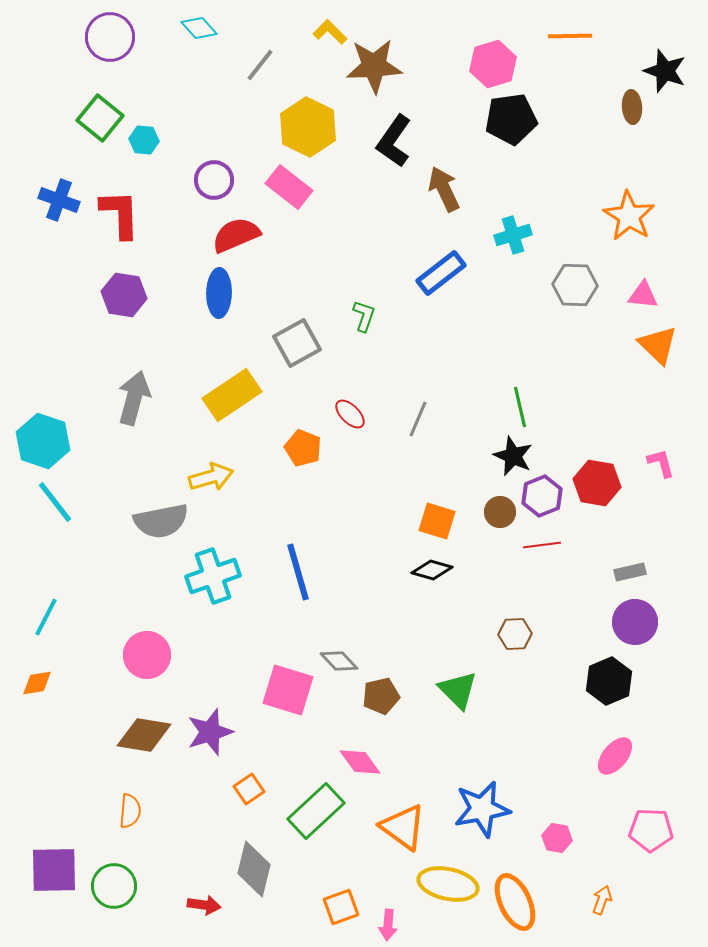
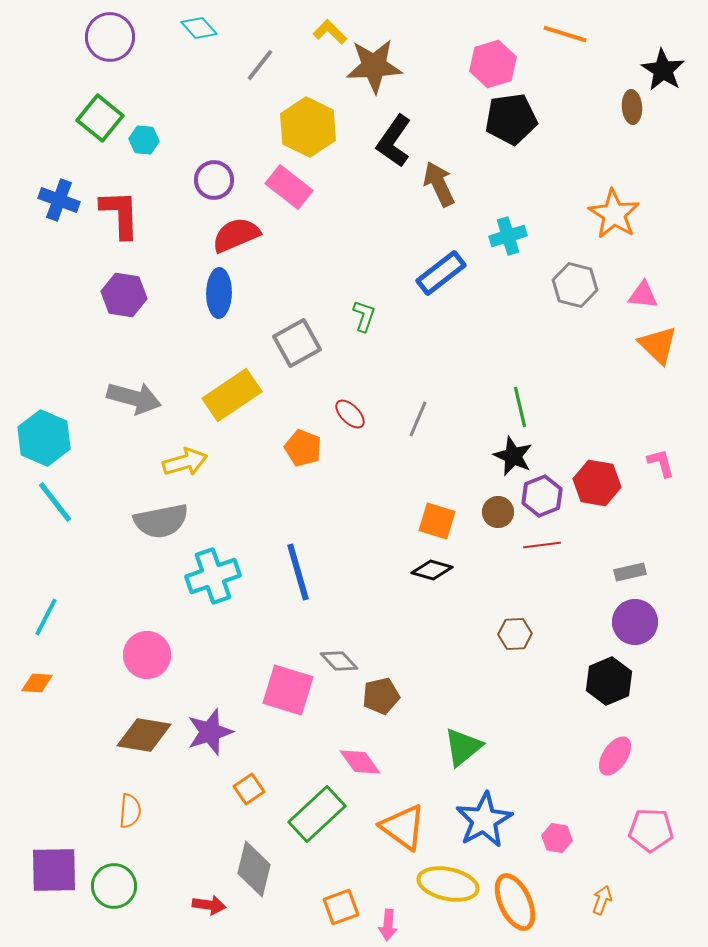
orange line at (570, 36): moved 5 px left, 2 px up; rotated 18 degrees clockwise
black star at (665, 71): moved 2 px left, 1 px up; rotated 12 degrees clockwise
brown arrow at (444, 189): moved 5 px left, 5 px up
orange star at (629, 216): moved 15 px left, 2 px up
cyan cross at (513, 235): moved 5 px left, 1 px down
gray hexagon at (575, 285): rotated 12 degrees clockwise
gray arrow at (134, 398): rotated 90 degrees clockwise
cyan hexagon at (43, 441): moved 1 px right, 3 px up; rotated 4 degrees clockwise
yellow arrow at (211, 477): moved 26 px left, 15 px up
brown circle at (500, 512): moved 2 px left
orange diamond at (37, 683): rotated 12 degrees clockwise
green triangle at (458, 690): moved 5 px right, 57 px down; rotated 36 degrees clockwise
pink ellipse at (615, 756): rotated 6 degrees counterclockwise
blue star at (482, 809): moved 2 px right, 11 px down; rotated 18 degrees counterclockwise
green rectangle at (316, 811): moved 1 px right, 3 px down
red arrow at (204, 905): moved 5 px right
